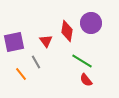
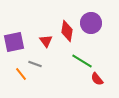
gray line: moved 1 px left, 2 px down; rotated 40 degrees counterclockwise
red semicircle: moved 11 px right, 1 px up
